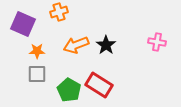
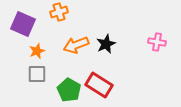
black star: moved 1 px up; rotated 12 degrees clockwise
orange star: rotated 21 degrees counterclockwise
